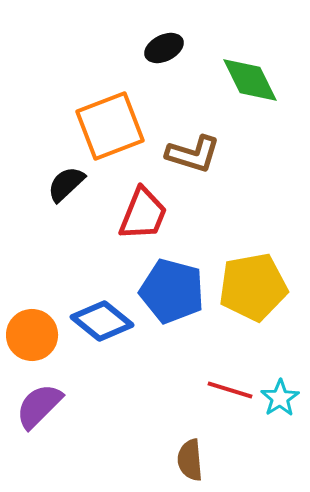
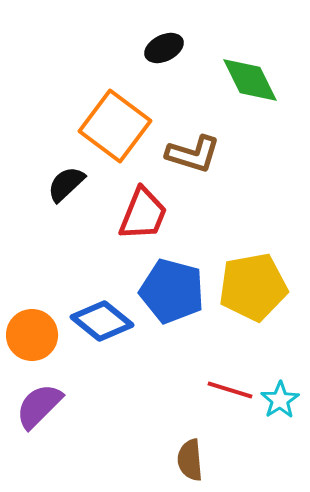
orange square: moved 5 px right; rotated 32 degrees counterclockwise
cyan star: moved 2 px down
